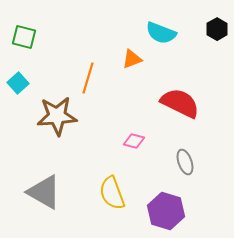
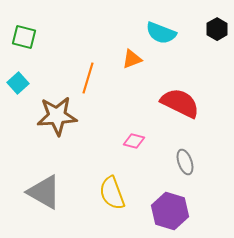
purple hexagon: moved 4 px right
